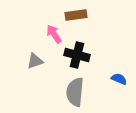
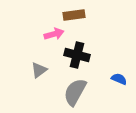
brown rectangle: moved 2 px left
pink arrow: rotated 108 degrees clockwise
gray triangle: moved 4 px right, 9 px down; rotated 18 degrees counterclockwise
gray semicircle: rotated 24 degrees clockwise
